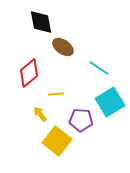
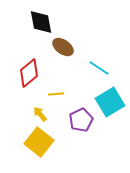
purple pentagon: rotated 30 degrees counterclockwise
yellow square: moved 18 px left, 1 px down
